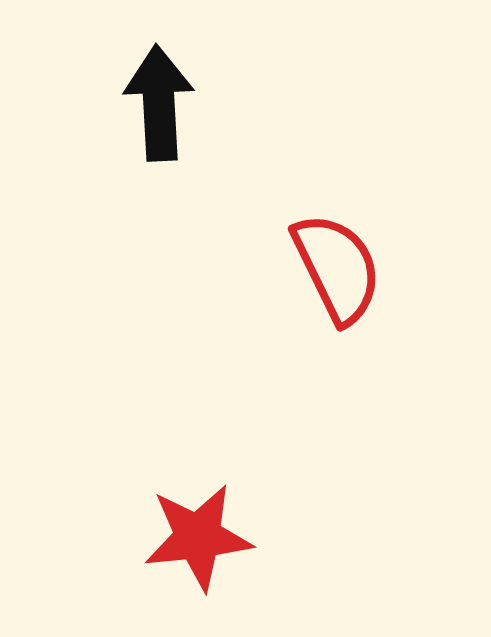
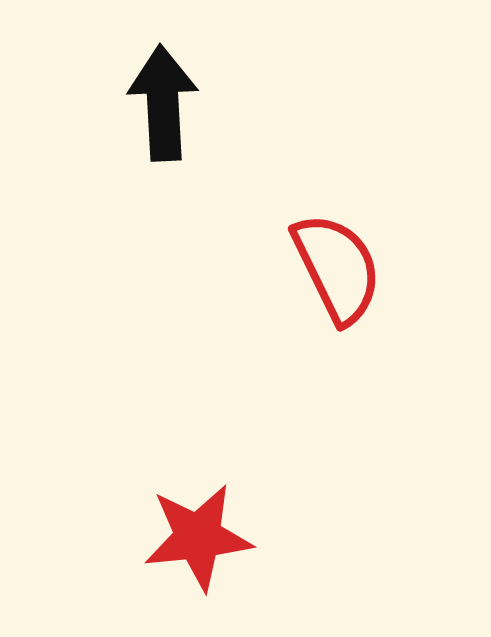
black arrow: moved 4 px right
